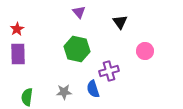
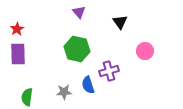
blue semicircle: moved 5 px left, 4 px up
